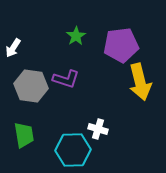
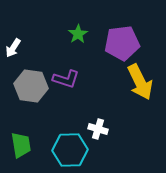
green star: moved 2 px right, 2 px up
purple pentagon: moved 1 px right, 2 px up
yellow arrow: rotated 12 degrees counterclockwise
green trapezoid: moved 3 px left, 10 px down
cyan hexagon: moved 3 px left
